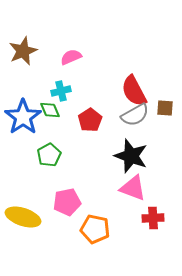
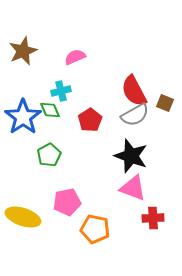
pink semicircle: moved 4 px right
brown square: moved 5 px up; rotated 18 degrees clockwise
